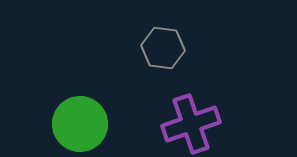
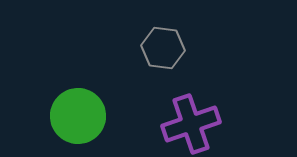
green circle: moved 2 px left, 8 px up
